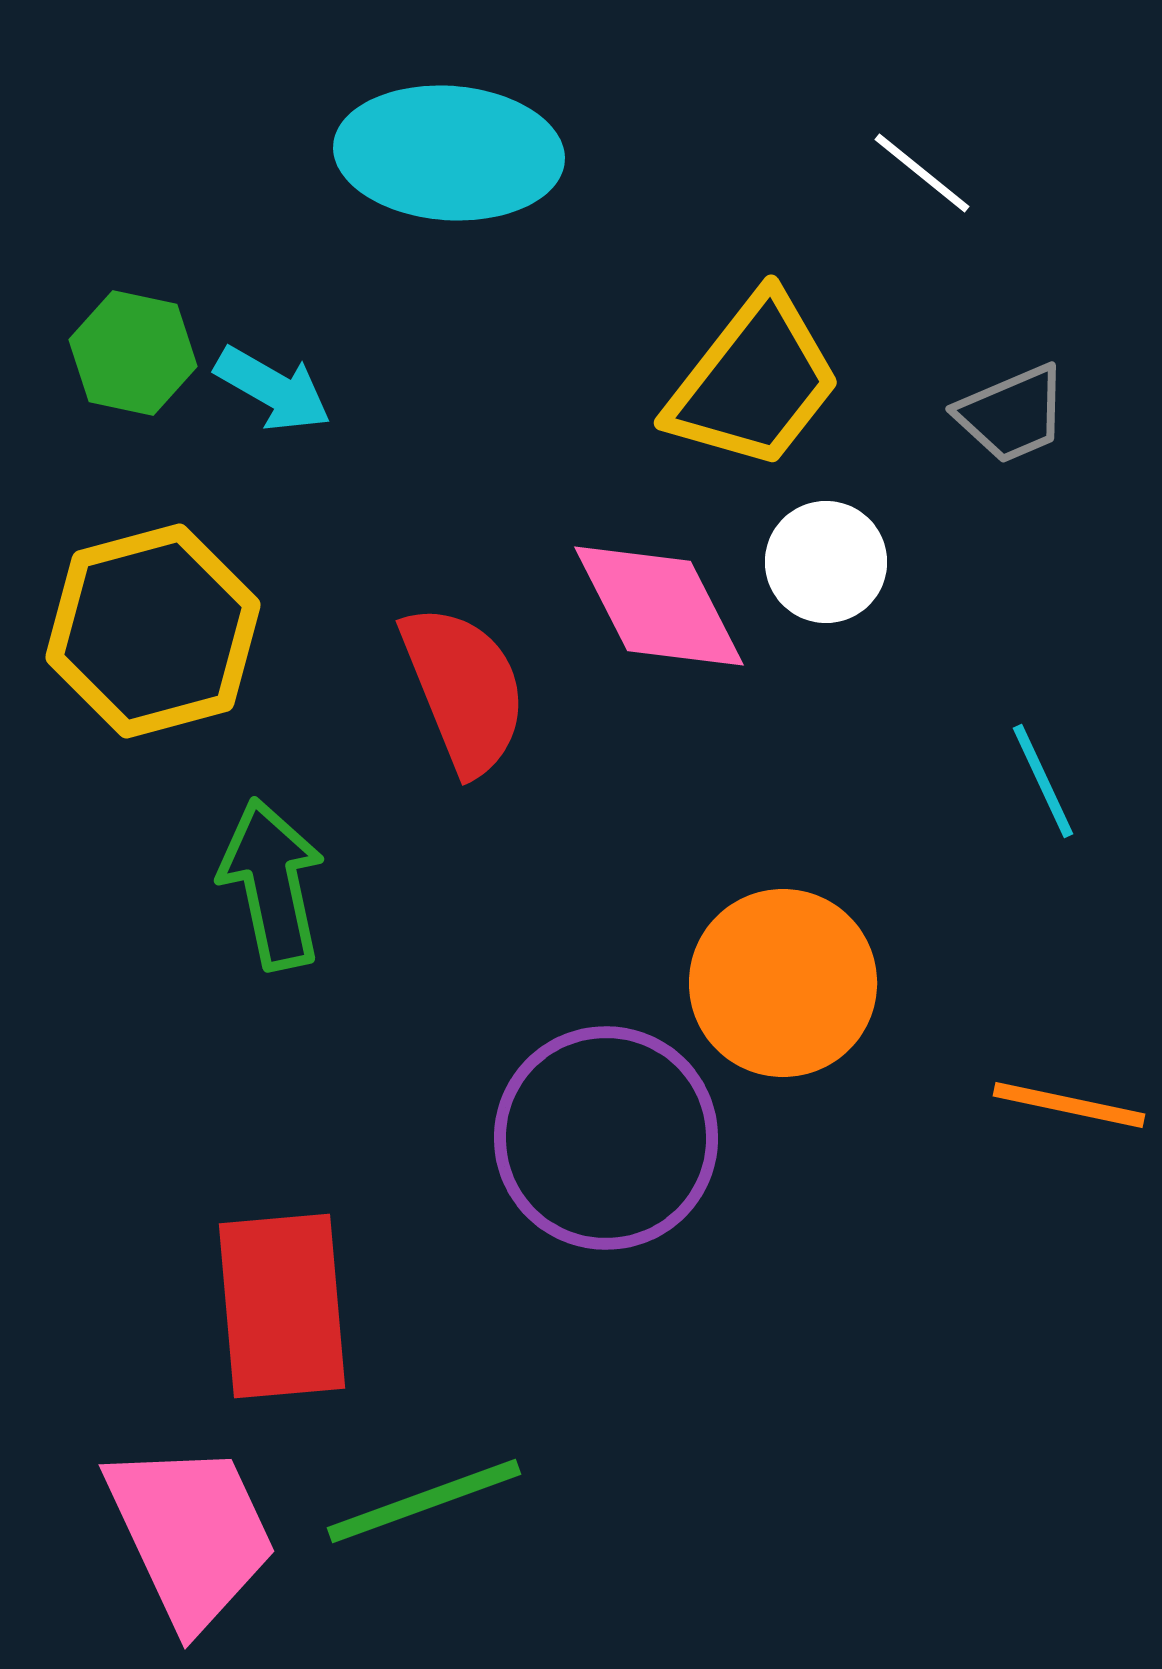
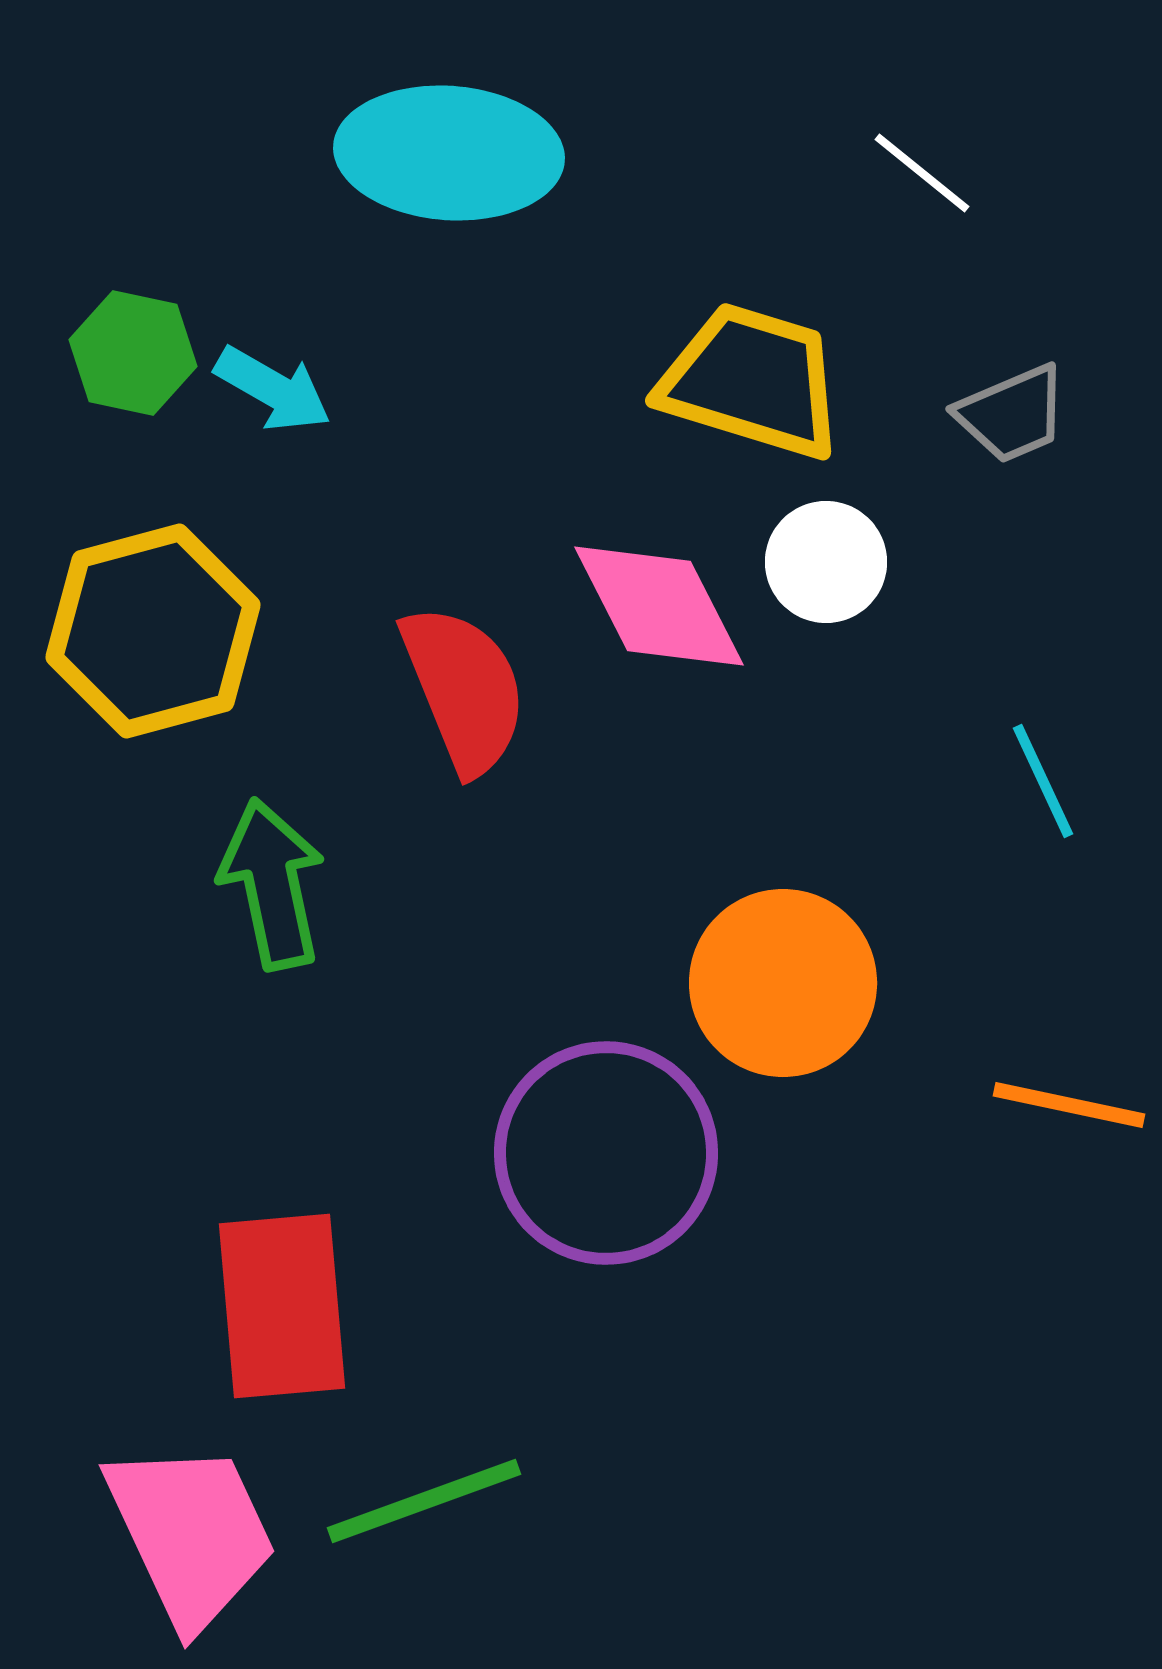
yellow trapezoid: moved 2 px left, 1 px up; rotated 111 degrees counterclockwise
purple circle: moved 15 px down
